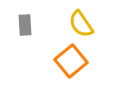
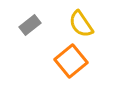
gray rectangle: moved 5 px right; rotated 55 degrees clockwise
